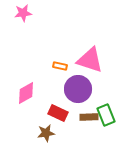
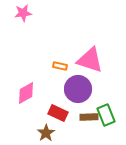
brown star: rotated 24 degrees counterclockwise
